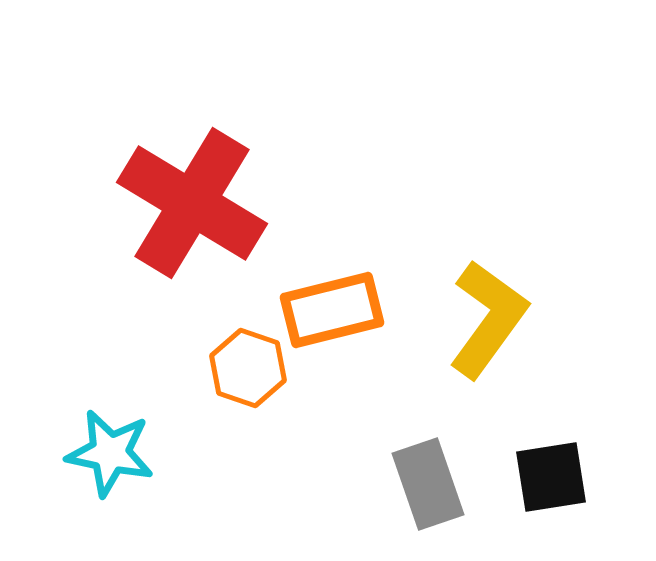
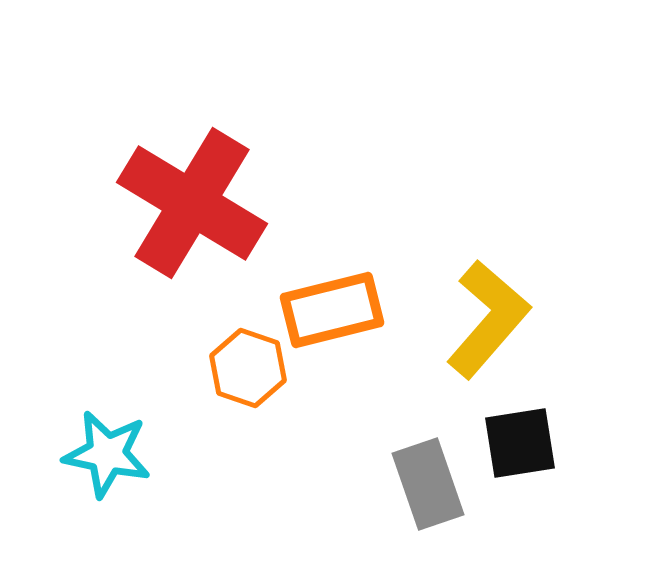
yellow L-shape: rotated 5 degrees clockwise
cyan star: moved 3 px left, 1 px down
black square: moved 31 px left, 34 px up
